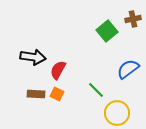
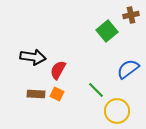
brown cross: moved 2 px left, 4 px up
yellow circle: moved 2 px up
